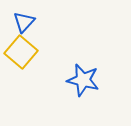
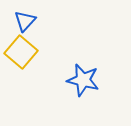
blue triangle: moved 1 px right, 1 px up
